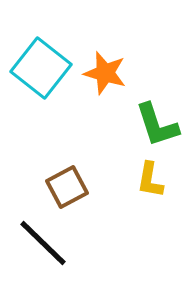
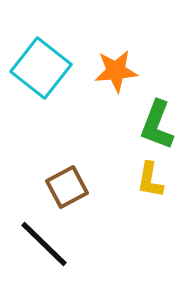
orange star: moved 11 px right, 2 px up; rotated 21 degrees counterclockwise
green L-shape: rotated 39 degrees clockwise
black line: moved 1 px right, 1 px down
